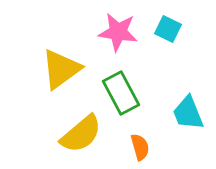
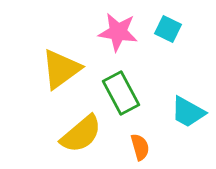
cyan trapezoid: moved 1 px up; rotated 39 degrees counterclockwise
